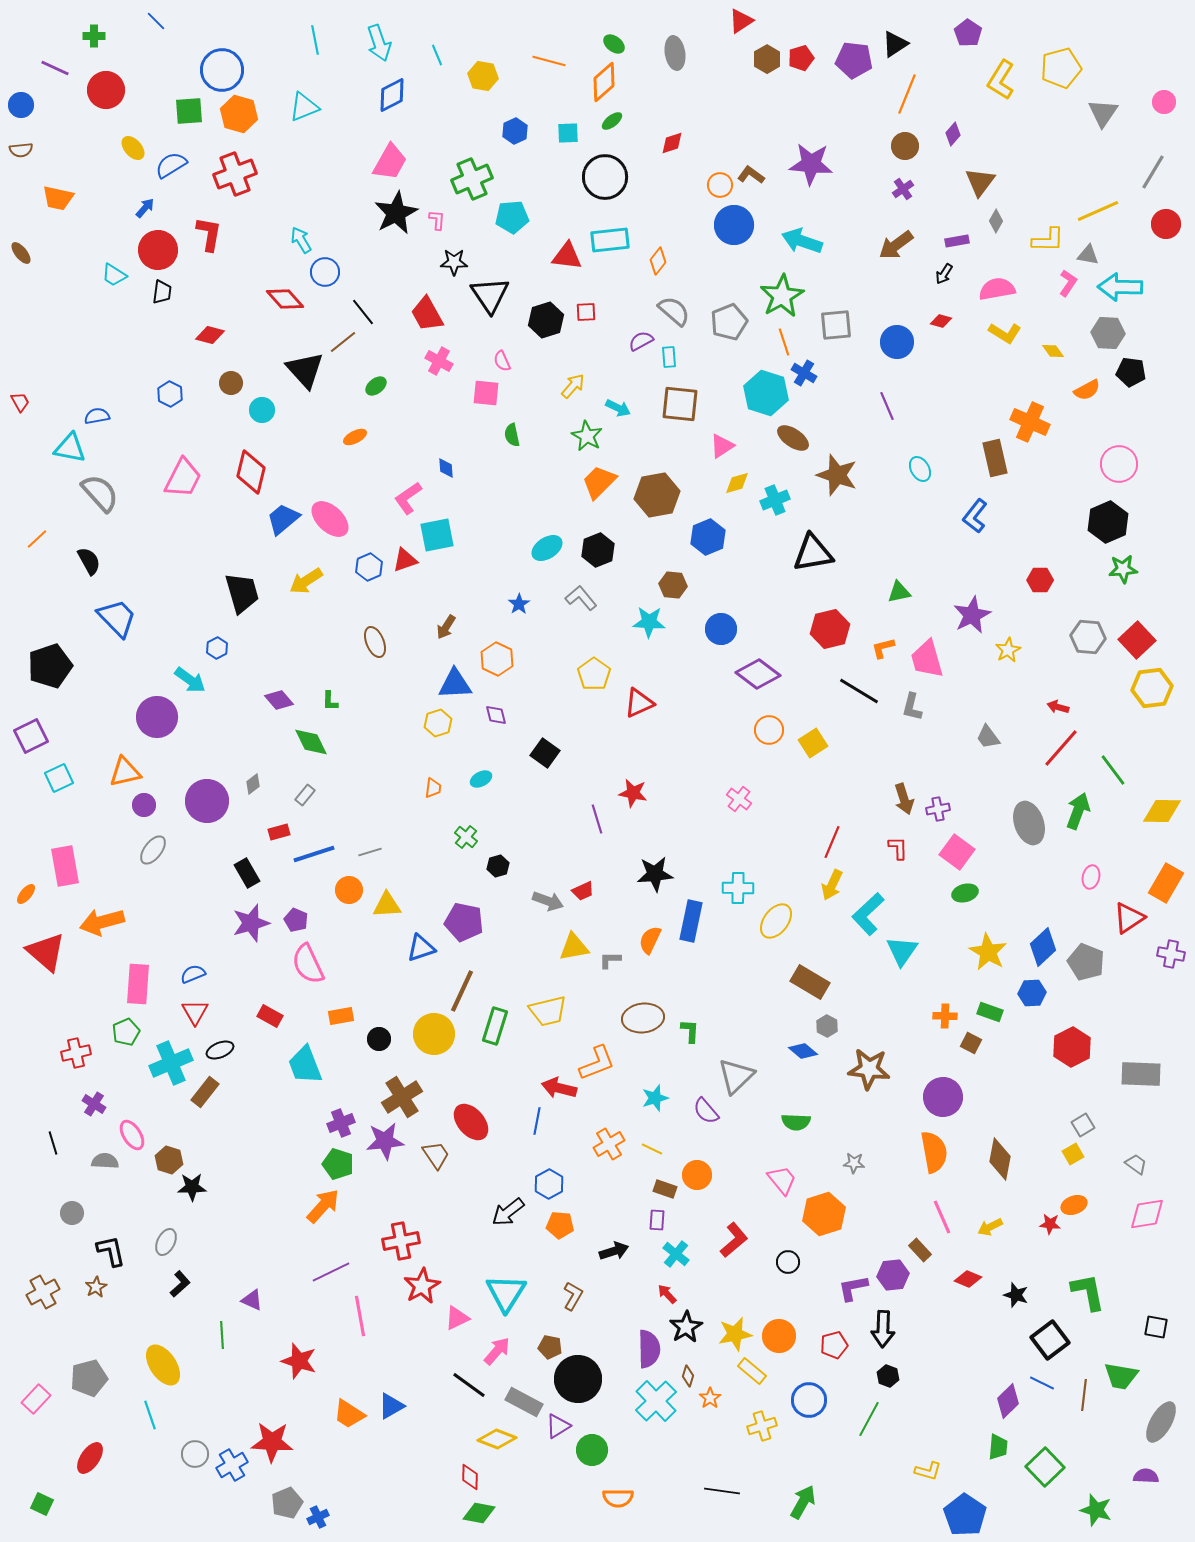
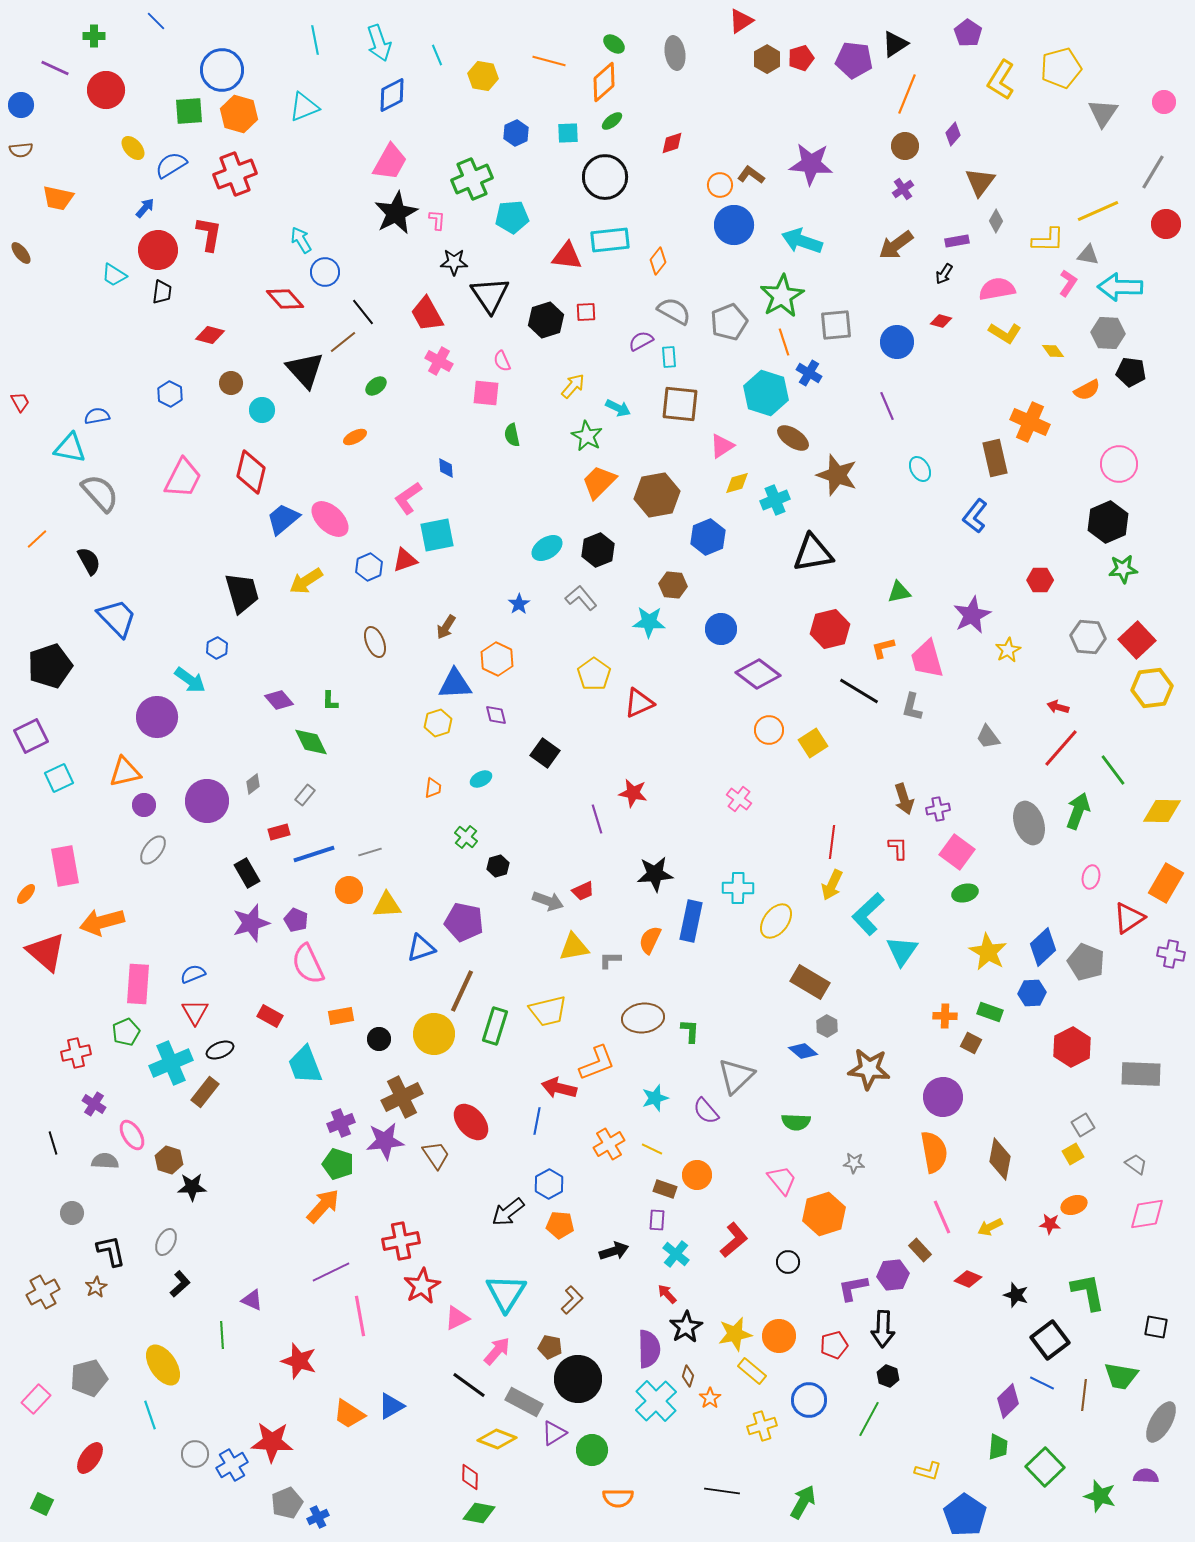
blue hexagon at (515, 131): moved 1 px right, 2 px down
gray semicircle at (674, 311): rotated 12 degrees counterclockwise
blue cross at (804, 373): moved 5 px right
red line at (832, 842): rotated 16 degrees counterclockwise
brown cross at (402, 1097): rotated 6 degrees clockwise
brown L-shape at (573, 1296): moved 1 px left, 4 px down; rotated 16 degrees clockwise
purple triangle at (558, 1426): moved 4 px left, 7 px down
green star at (1096, 1510): moved 4 px right, 14 px up
